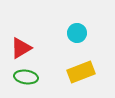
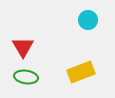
cyan circle: moved 11 px right, 13 px up
red triangle: moved 2 px right, 1 px up; rotated 30 degrees counterclockwise
